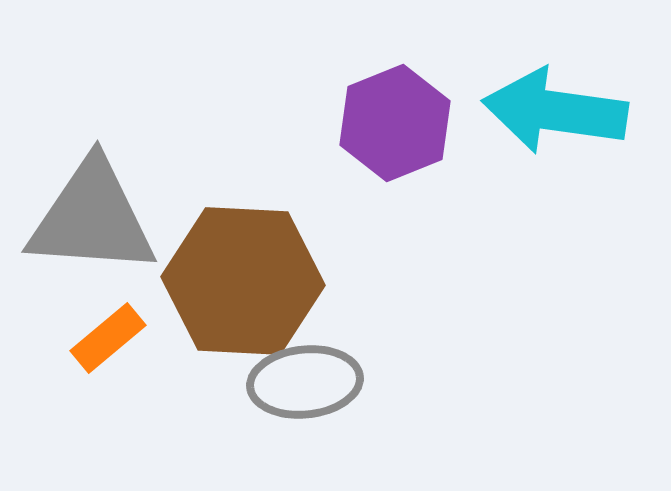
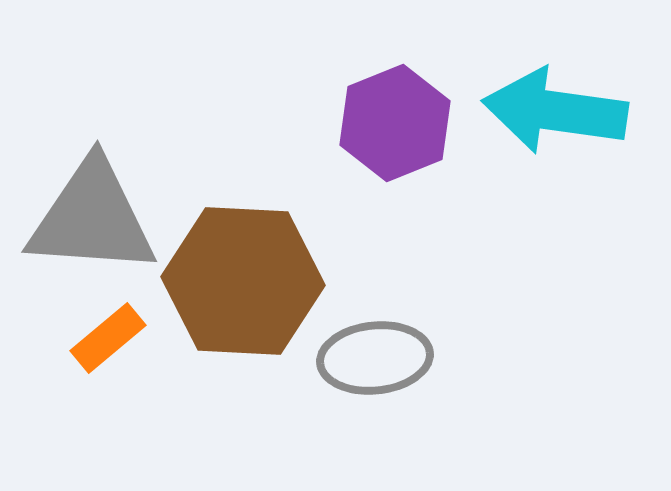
gray ellipse: moved 70 px right, 24 px up
